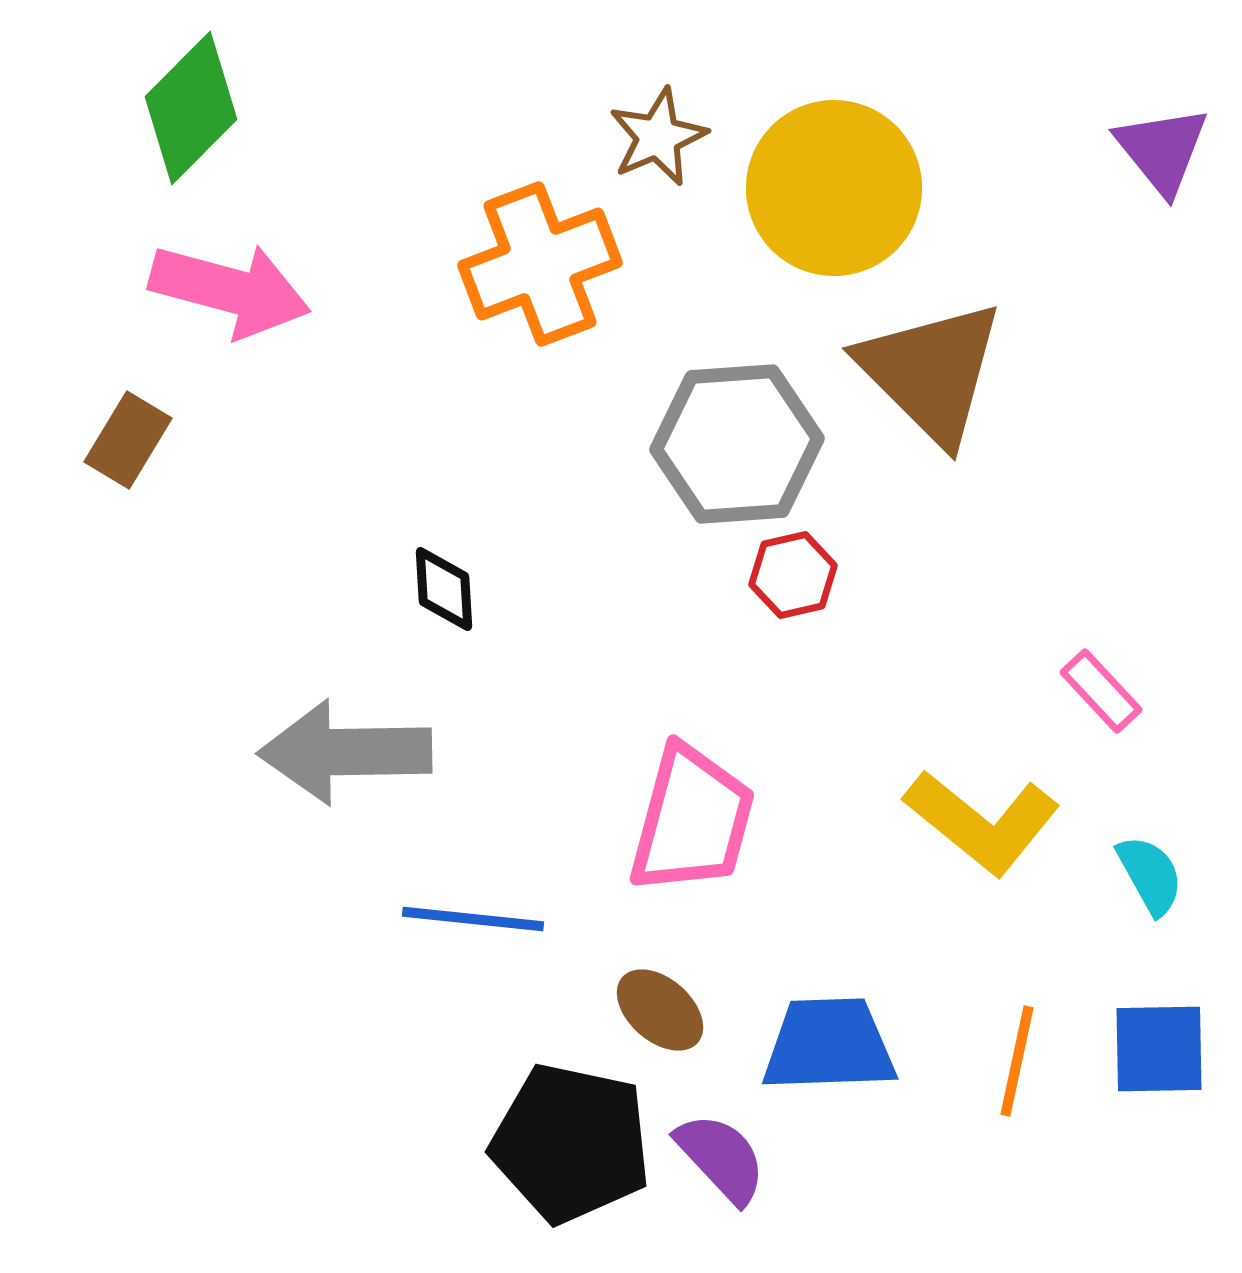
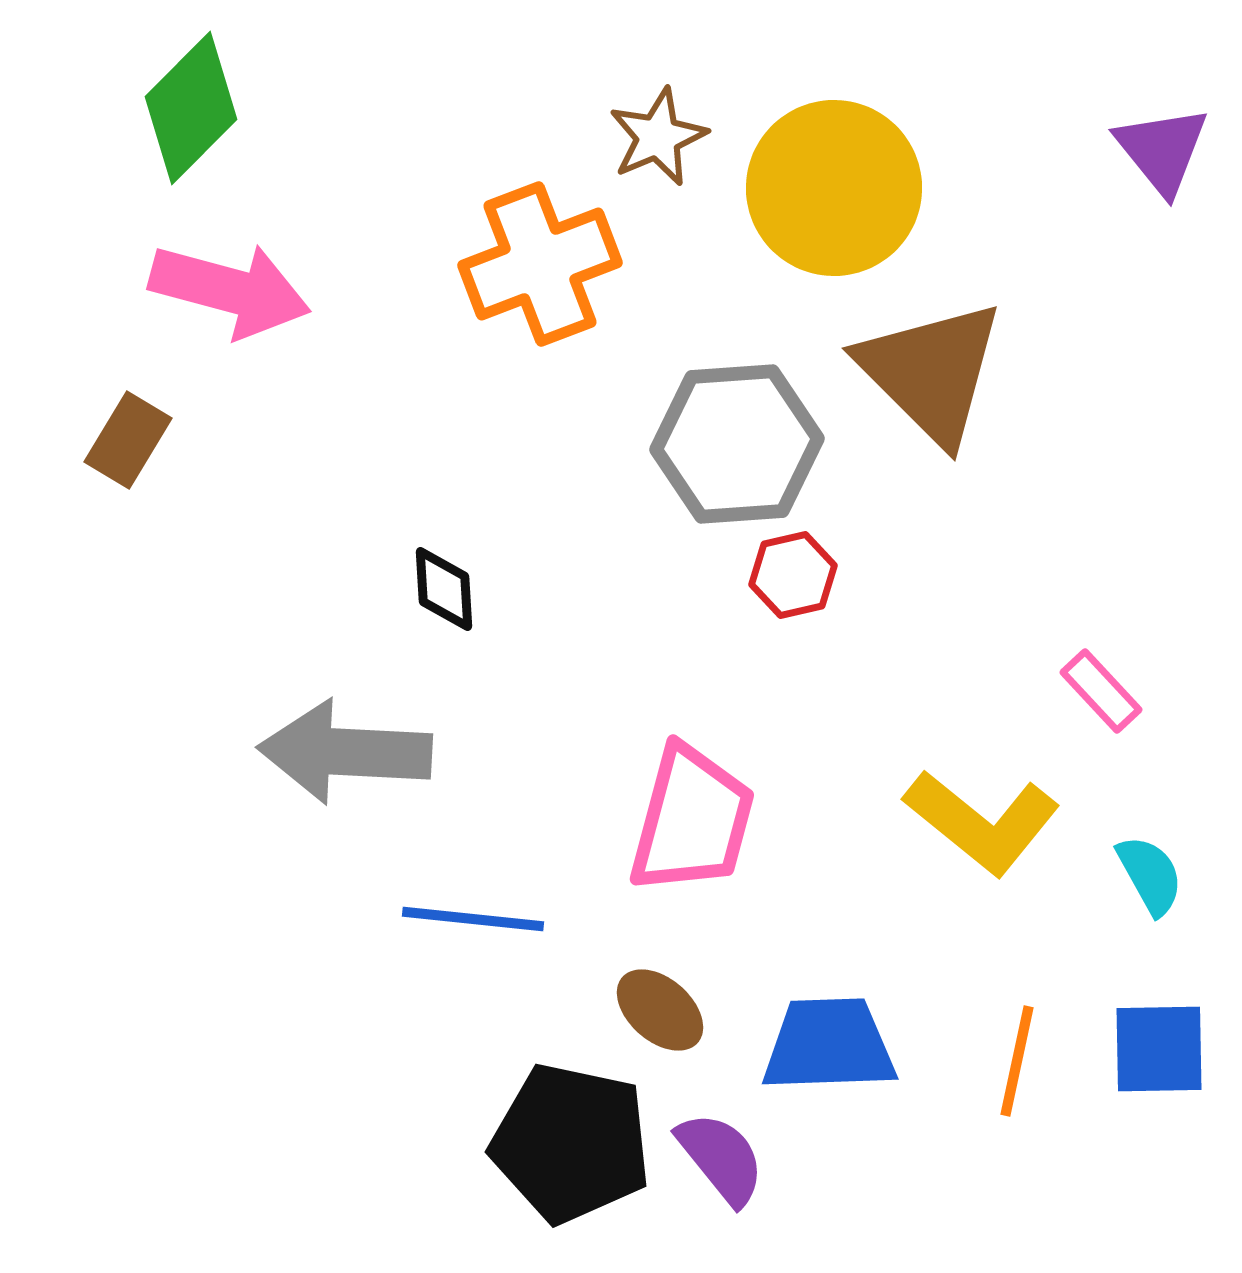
gray arrow: rotated 4 degrees clockwise
purple semicircle: rotated 4 degrees clockwise
